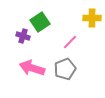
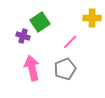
pink arrow: rotated 60 degrees clockwise
